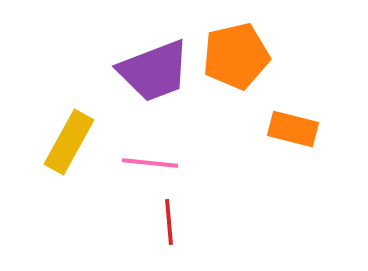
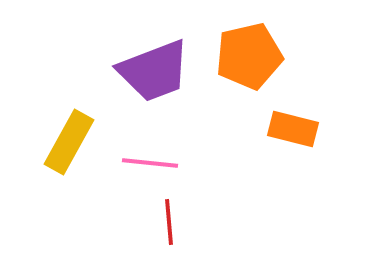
orange pentagon: moved 13 px right
